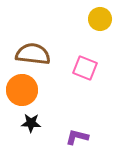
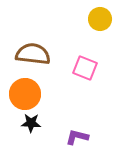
orange circle: moved 3 px right, 4 px down
